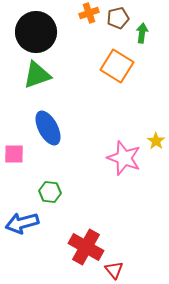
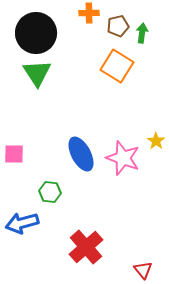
orange cross: rotated 18 degrees clockwise
brown pentagon: moved 8 px down
black circle: moved 1 px down
green triangle: moved 2 px up; rotated 44 degrees counterclockwise
blue ellipse: moved 33 px right, 26 px down
pink star: moved 1 px left
red cross: rotated 20 degrees clockwise
red triangle: moved 29 px right
